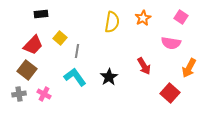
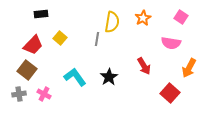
gray line: moved 20 px right, 12 px up
